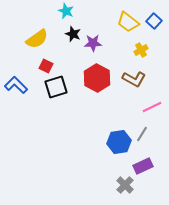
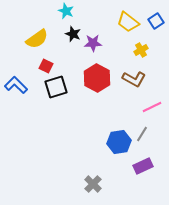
blue square: moved 2 px right; rotated 14 degrees clockwise
gray cross: moved 32 px left, 1 px up
